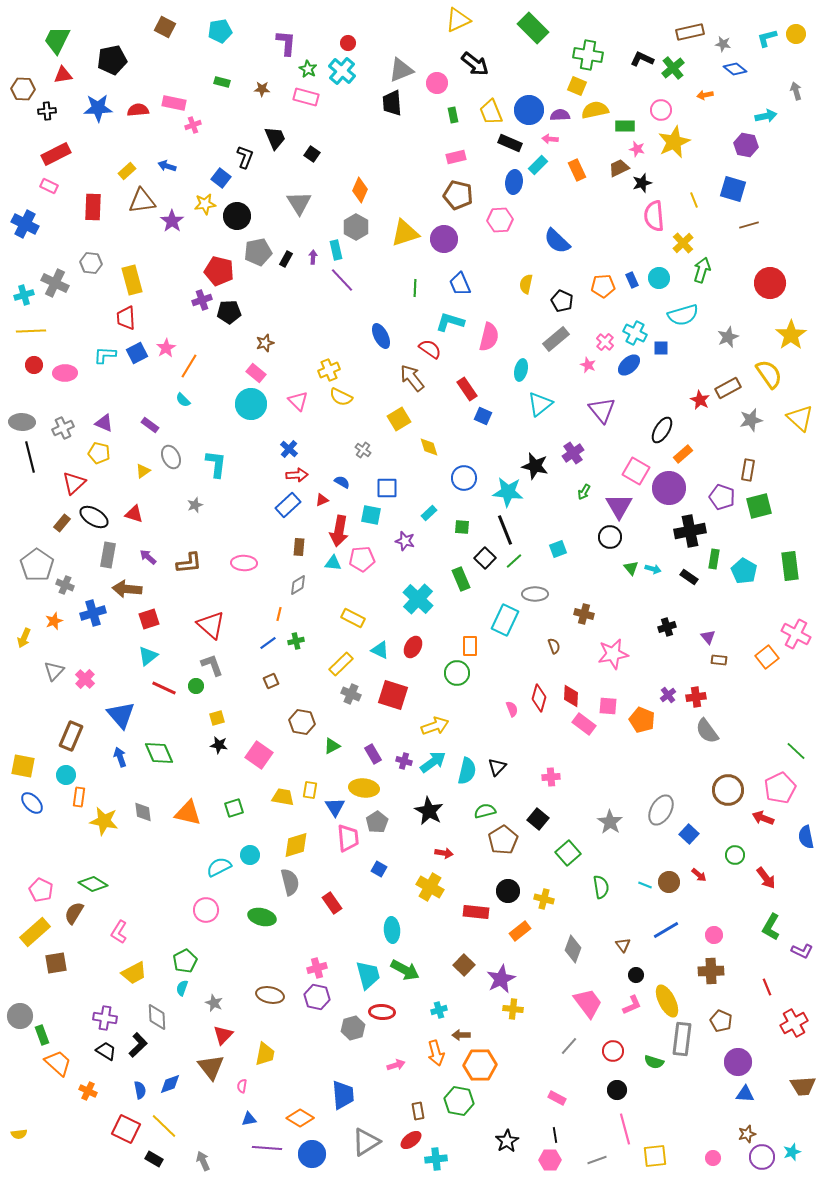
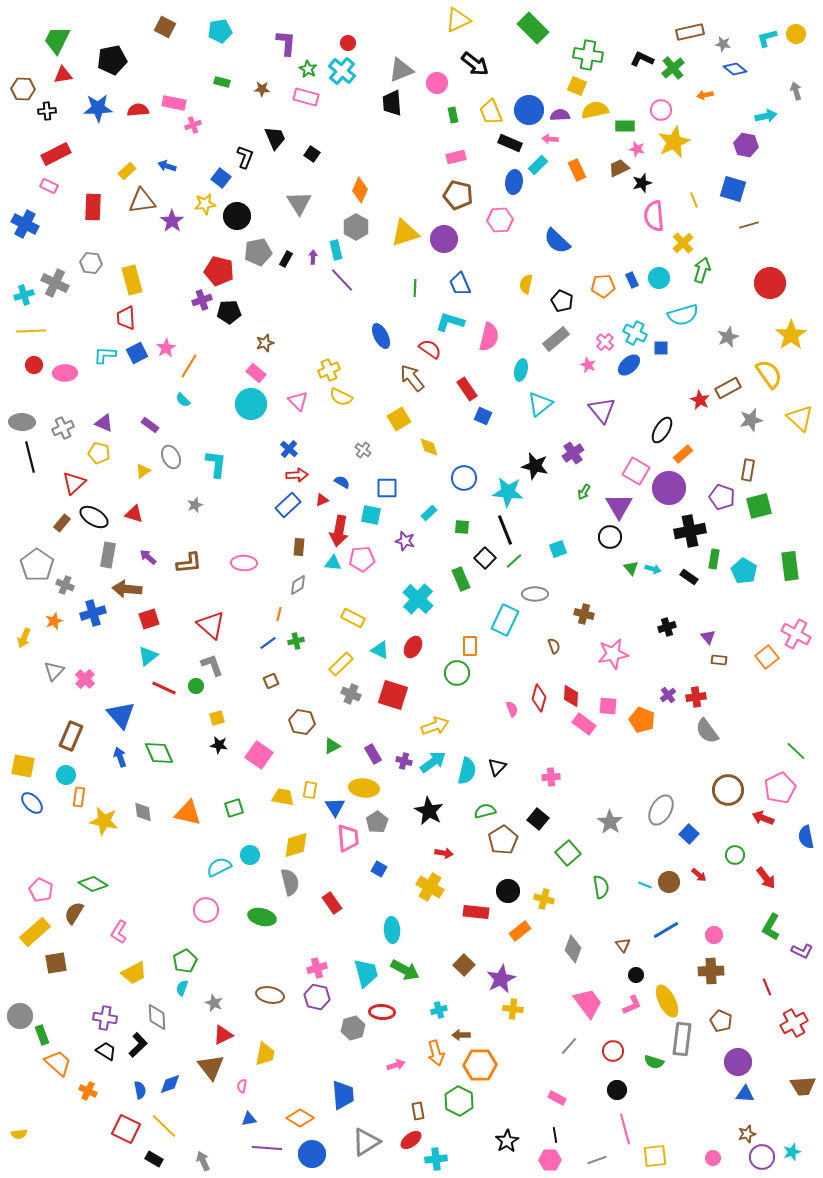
cyan trapezoid at (368, 975): moved 2 px left, 2 px up
red triangle at (223, 1035): rotated 20 degrees clockwise
green hexagon at (459, 1101): rotated 16 degrees clockwise
